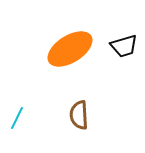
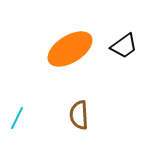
black trapezoid: rotated 20 degrees counterclockwise
